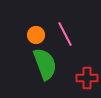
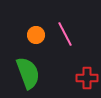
green semicircle: moved 17 px left, 9 px down
